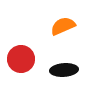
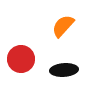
orange semicircle: rotated 25 degrees counterclockwise
